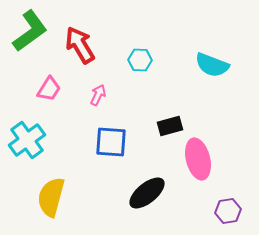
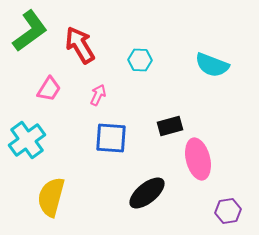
blue square: moved 4 px up
